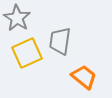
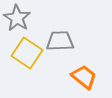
gray trapezoid: rotated 80 degrees clockwise
yellow square: rotated 32 degrees counterclockwise
